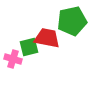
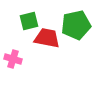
green pentagon: moved 4 px right, 4 px down
green square: moved 26 px up
